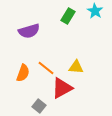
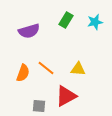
cyan star: moved 11 px down; rotated 28 degrees clockwise
green rectangle: moved 2 px left, 4 px down
yellow triangle: moved 2 px right, 2 px down
red triangle: moved 4 px right, 8 px down
gray square: rotated 32 degrees counterclockwise
